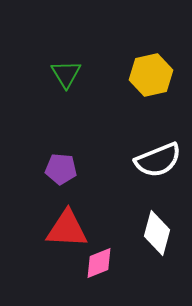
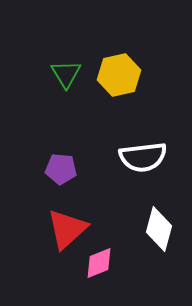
yellow hexagon: moved 32 px left
white semicircle: moved 15 px left, 3 px up; rotated 15 degrees clockwise
red triangle: rotated 45 degrees counterclockwise
white diamond: moved 2 px right, 4 px up
